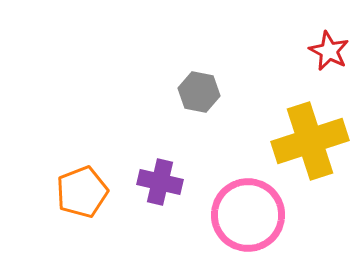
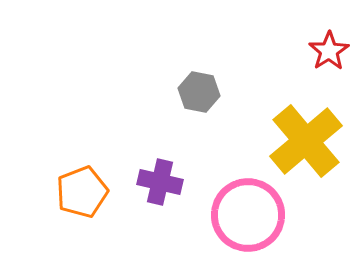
red star: rotated 12 degrees clockwise
yellow cross: moved 4 px left; rotated 22 degrees counterclockwise
